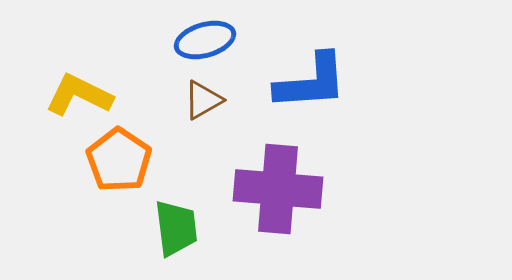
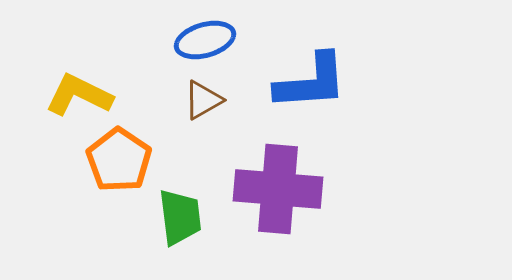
green trapezoid: moved 4 px right, 11 px up
